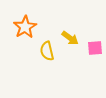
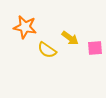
orange star: rotated 30 degrees counterclockwise
yellow semicircle: moved 1 px up; rotated 42 degrees counterclockwise
